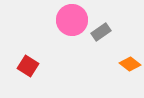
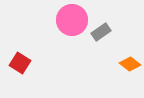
red square: moved 8 px left, 3 px up
